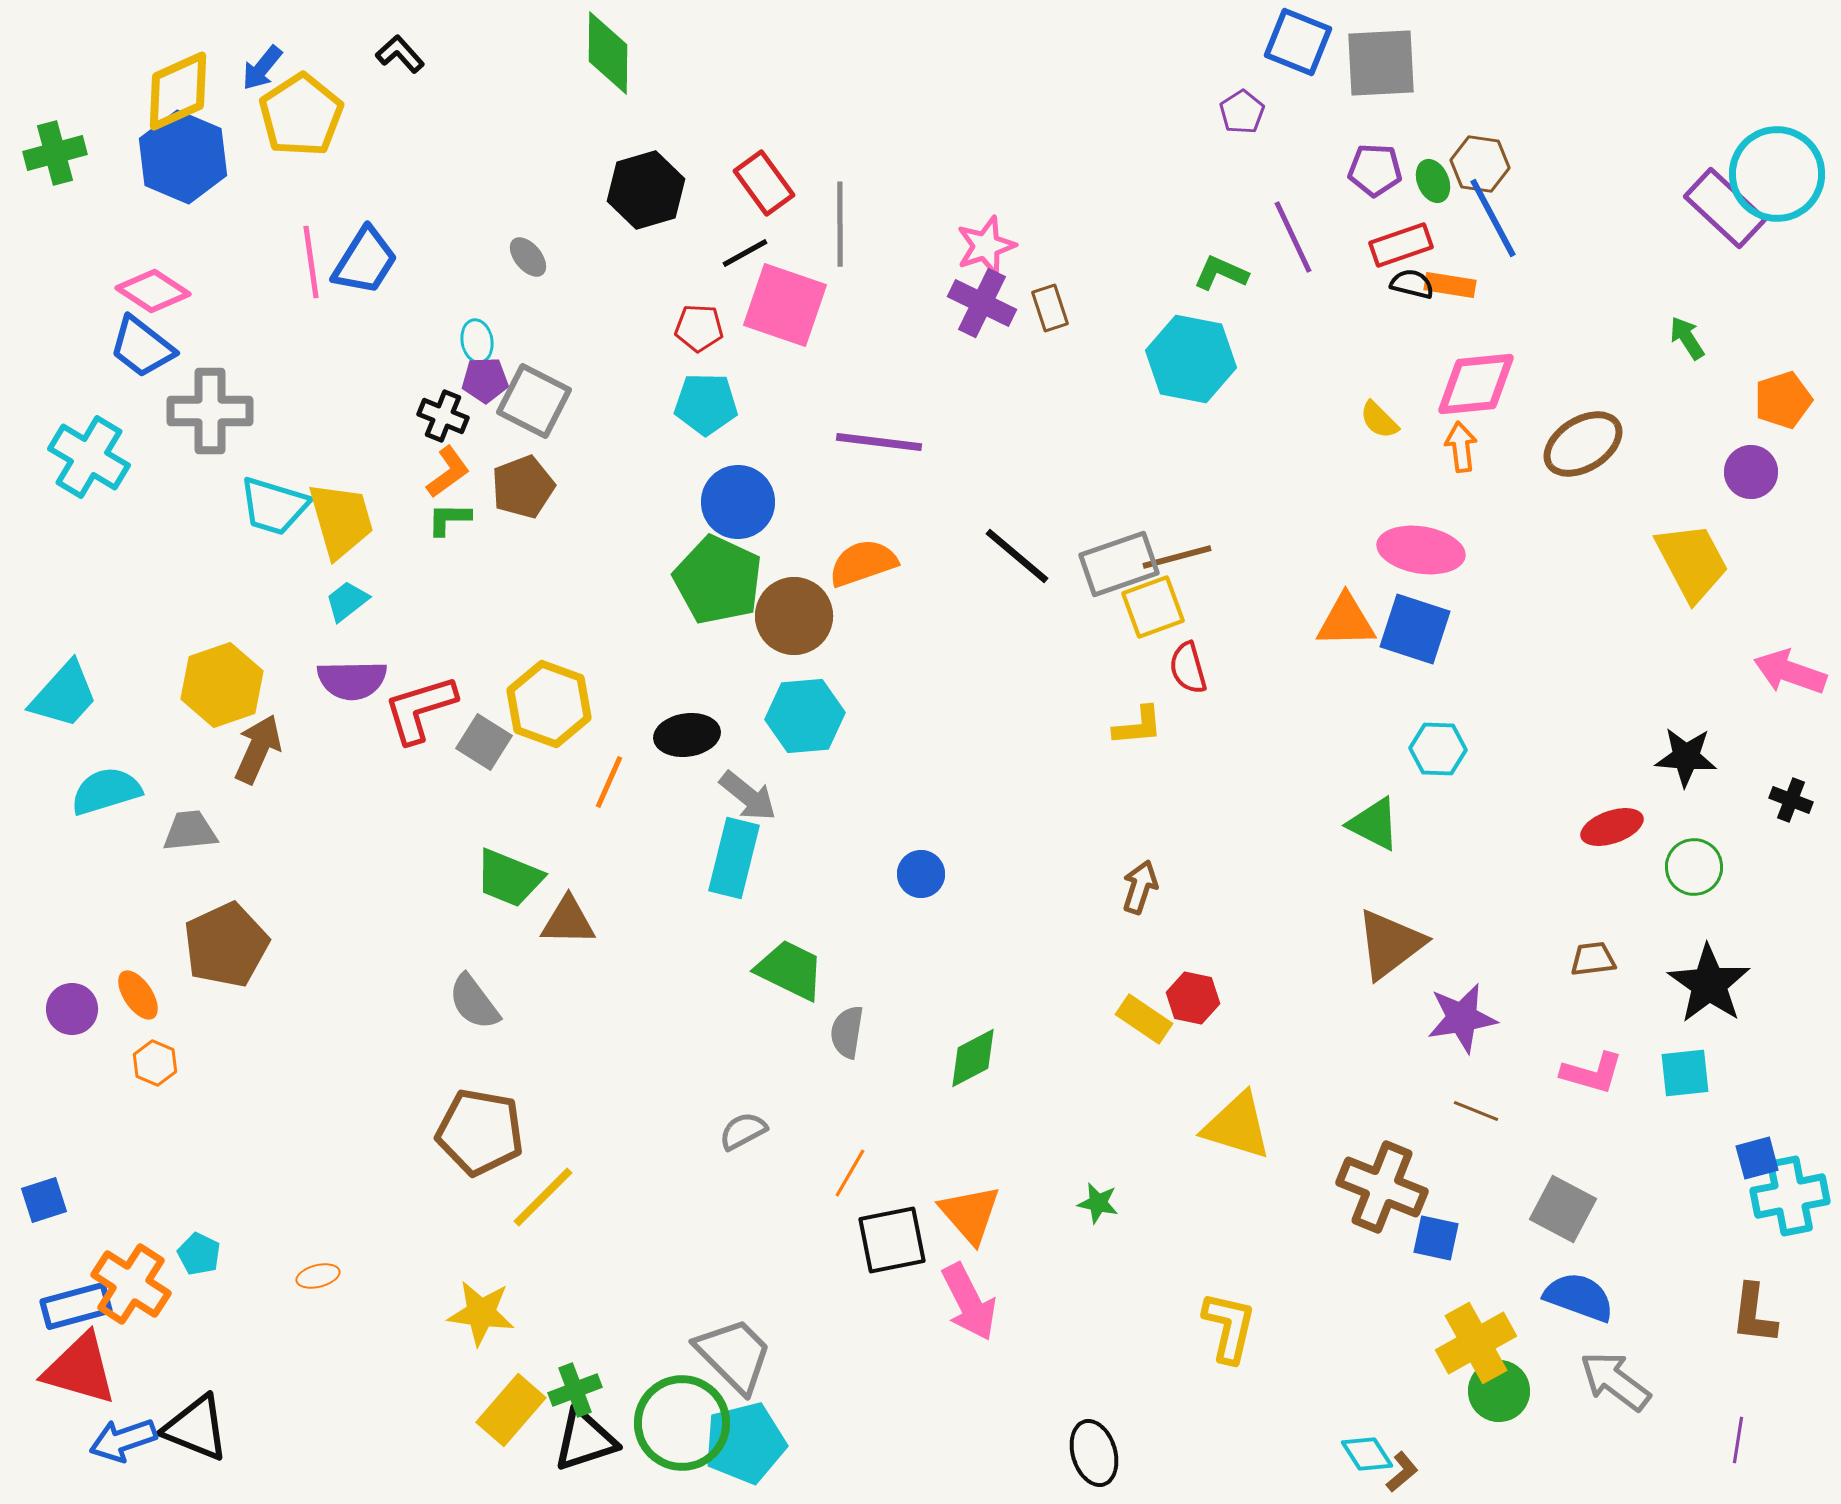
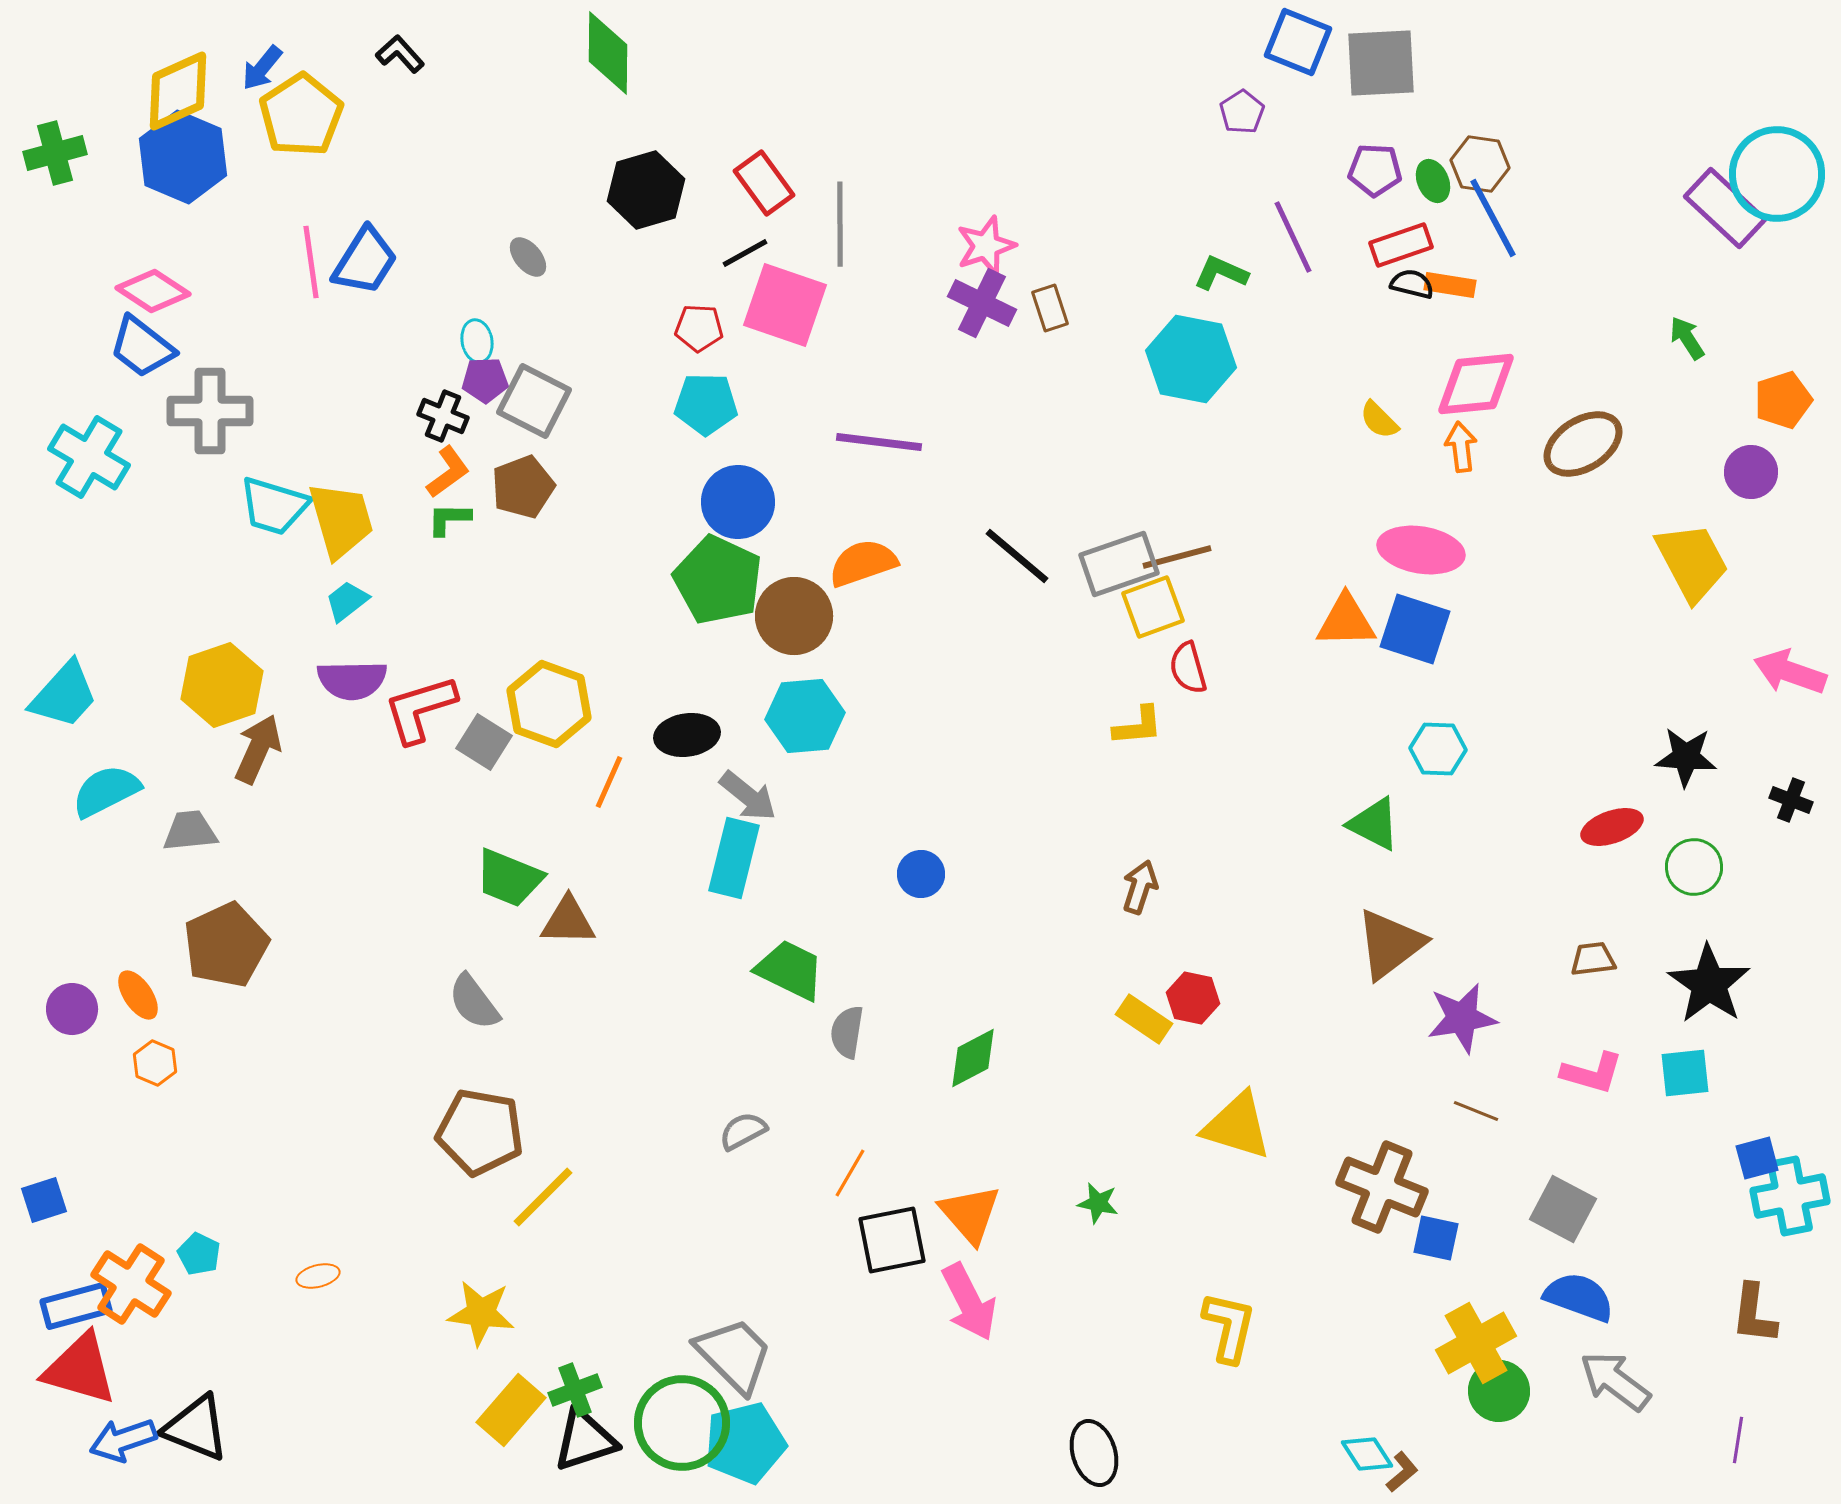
cyan semicircle at (106, 791): rotated 10 degrees counterclockwise
